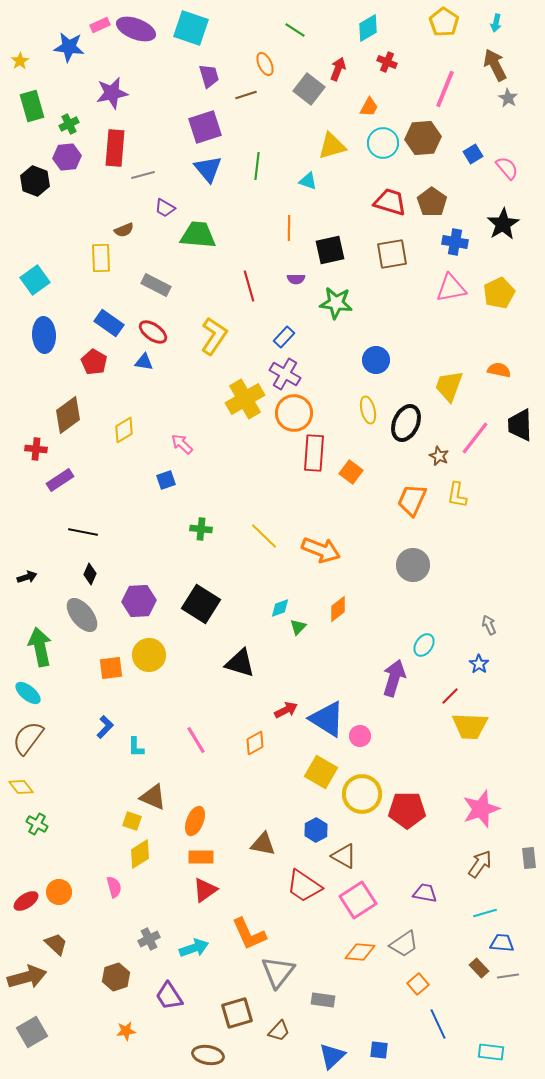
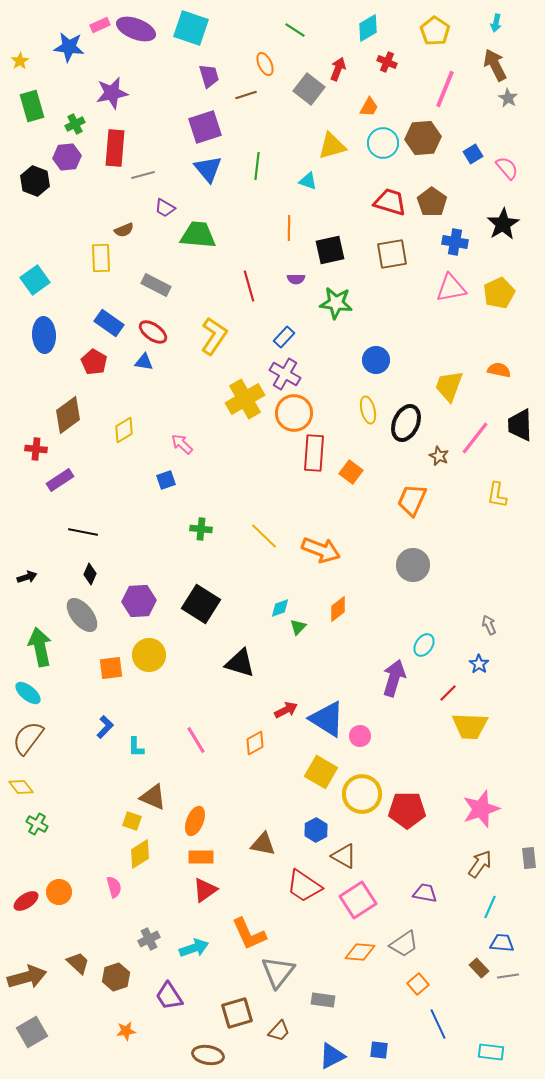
yellow pentagon at (444, 22): moved 9 px left, 9 px down
green cross at (69, 124): moved 6 px right
yellow L-shape at (457, 495): moved 40 px right
red line at (450, 696): moved 2 px left, 3 px up
cyan line at (485, 913): moved 5 px right, 6 px up; rotated 50 degrees counterclockwise
brown trapezoid at (56, 944): moved 22 px right, 19 px down
blue triangle at (332, 1056): rotated 16 degrees clockwise
